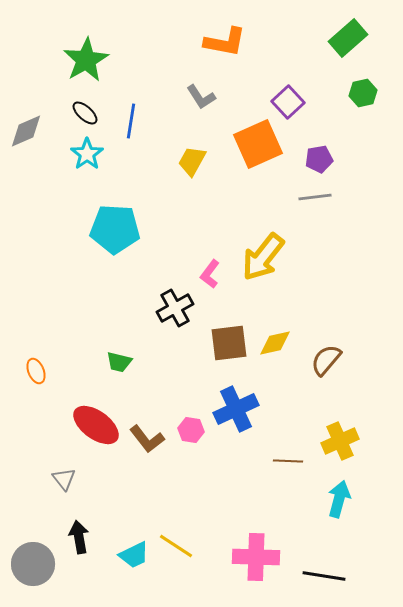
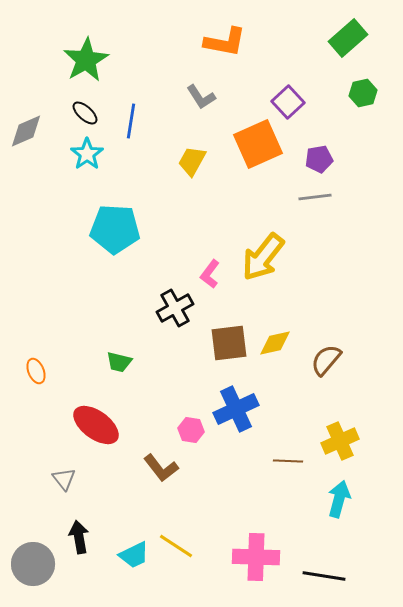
brown L-shape: moved 14 px right, 29 px down
